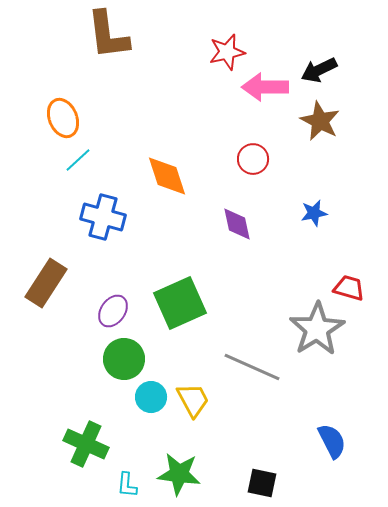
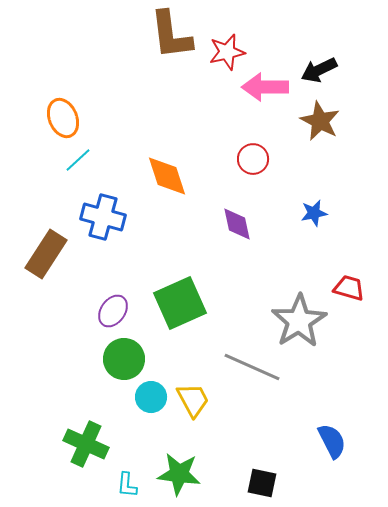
brown L-shape: moved 63 px right
brown rectangle: moved 29 px up
gray star: moved 18 px left, 8 px up
